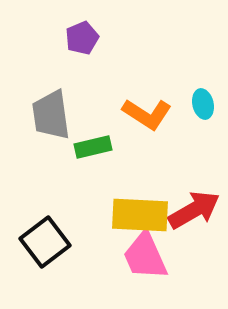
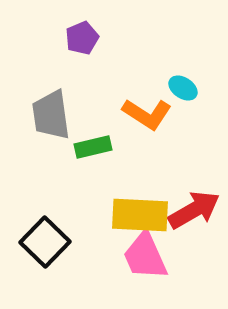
cyan ellipse: moved 20 px left, 16 px up; rotated 44 degrees counterclockwise
black square: rotated 9 degrees counterclockwise
